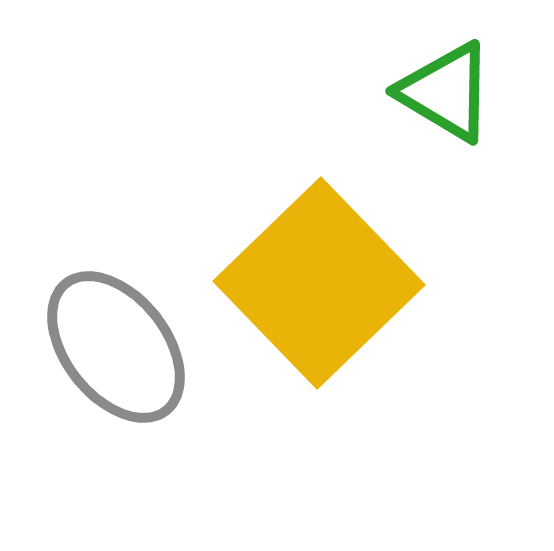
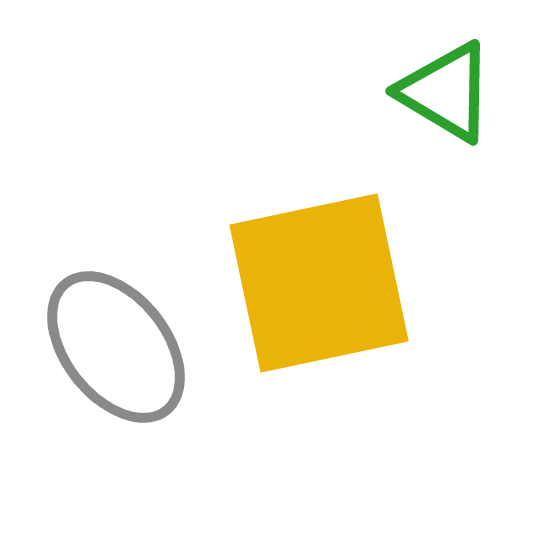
yellow square: rotated 32 degrees clockwise
